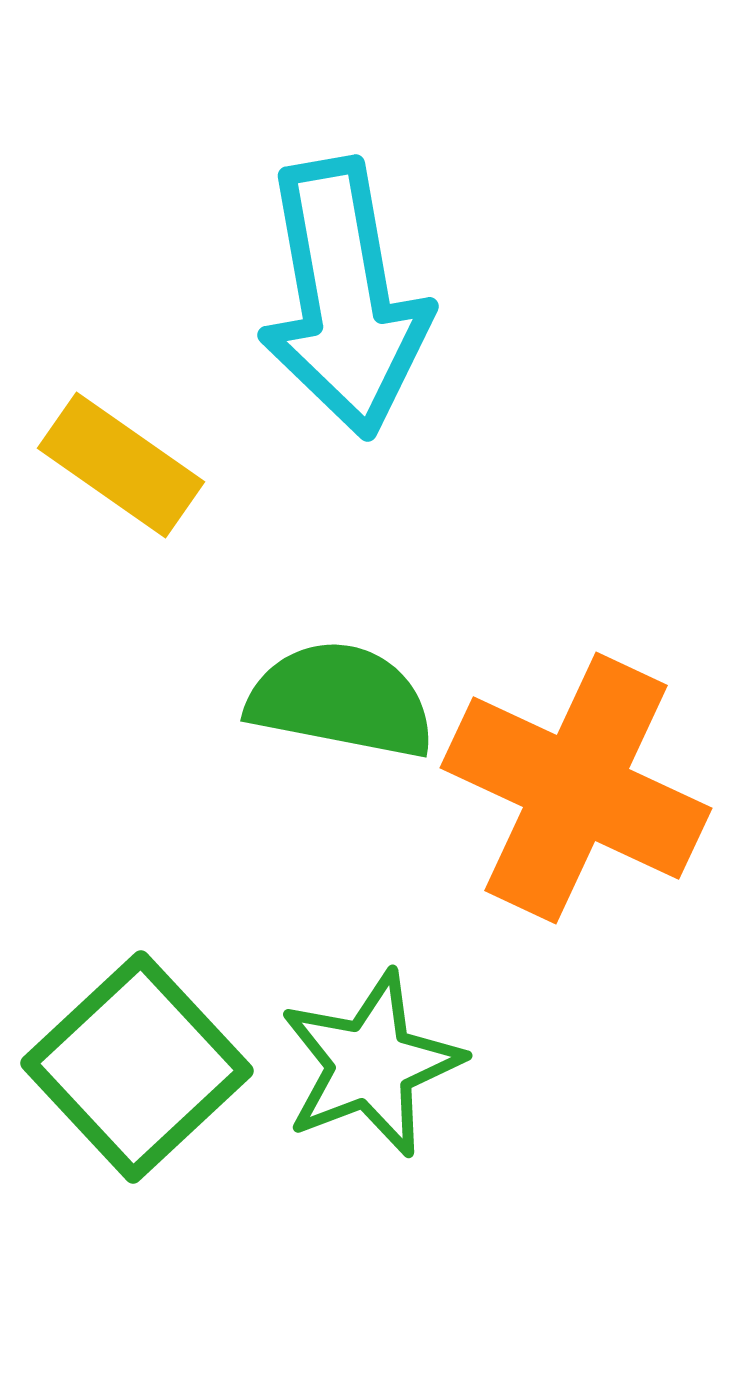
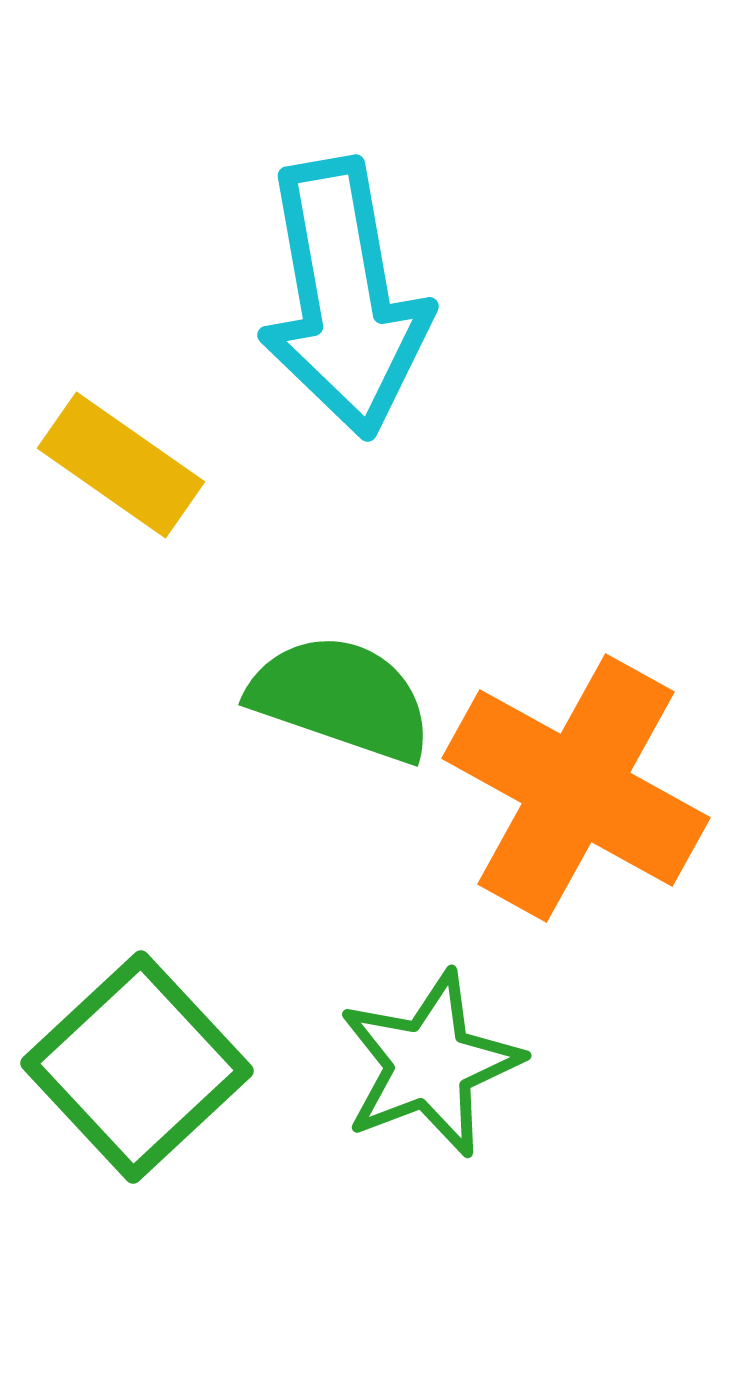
green semicircle: moved 2 px up; rotated 8 degrees clockwise
orange cross: rotated 4 degrees clockwise
green star: moved 59 px right
